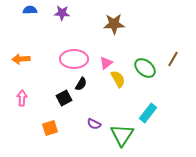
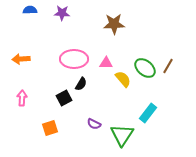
brown line: moved 5 px left, 7 px down
pink triangle: rotated 40 degrees clockwise
yellow semicircle: moved 5 px right; rotated 12 degrees counterclockwise
